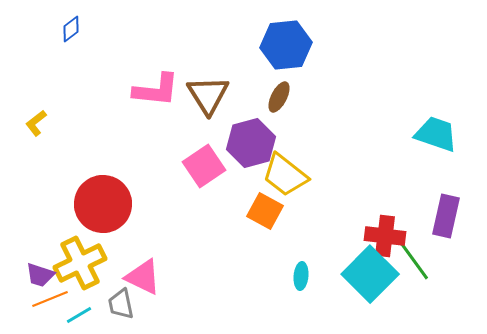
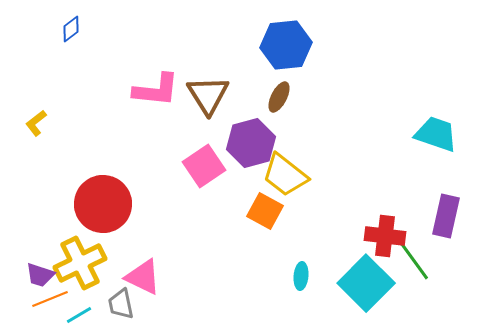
cyan square: moved 4 px left, 9 px down
